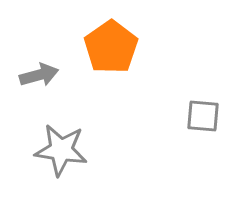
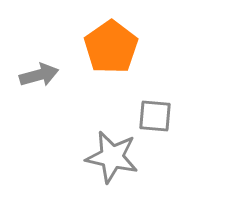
gray square: moved 48 px left
gray star: moved 51 px right, 7 px down; rotated 4 degrees clockwise
